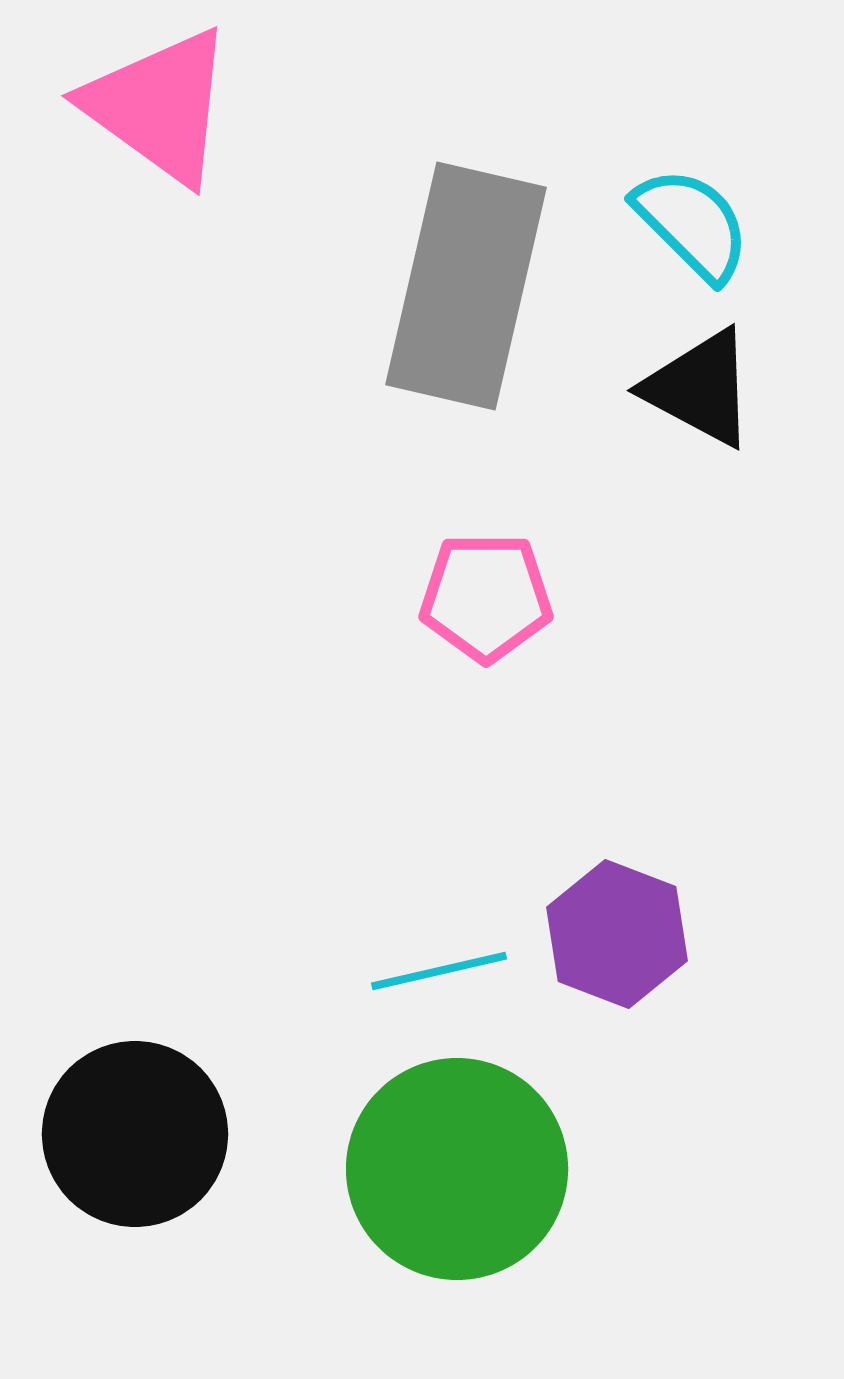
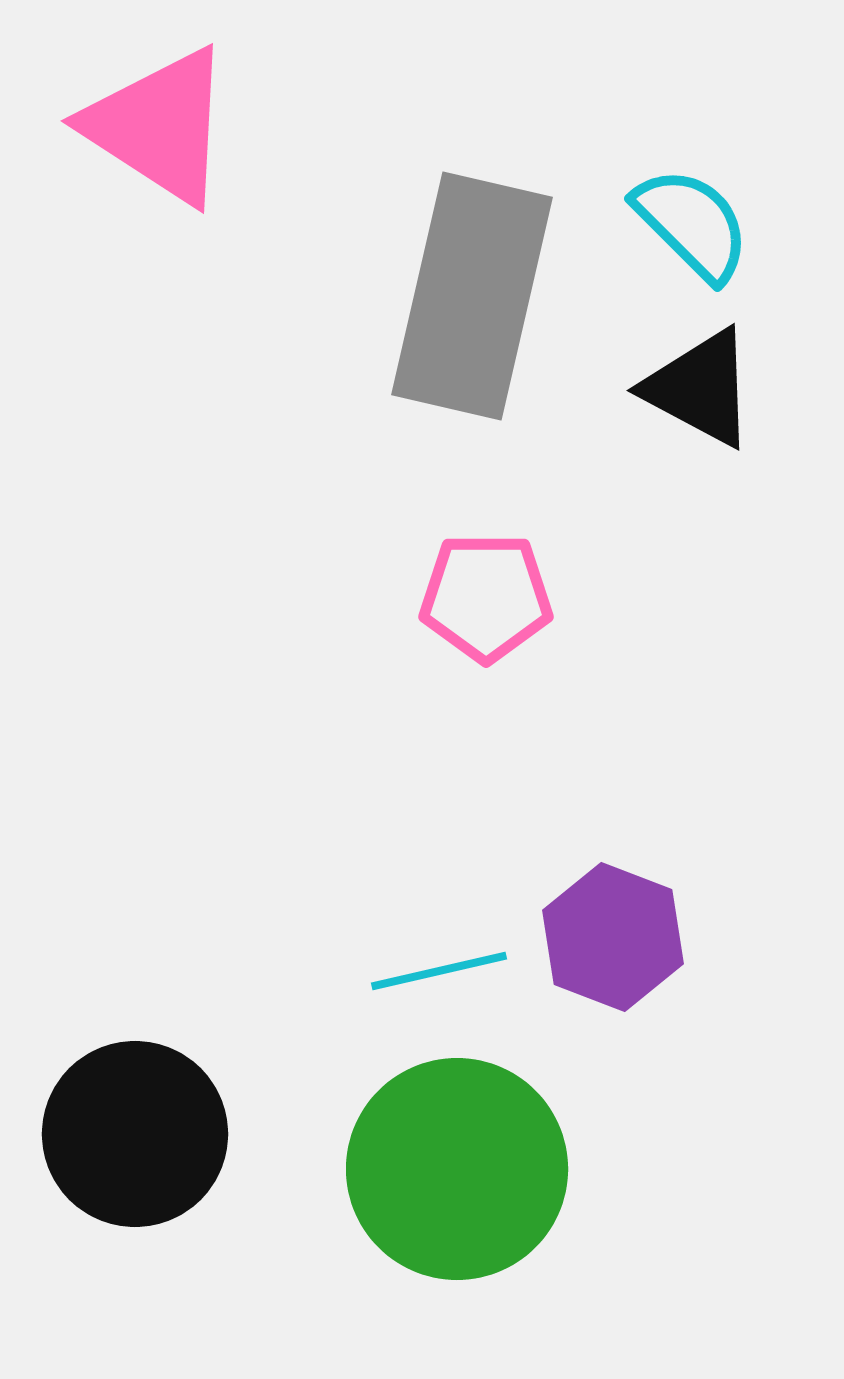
pink triangle: moved 20 px down; rotated 3 degrees counterclockwise
gray rectangle: moved 6 px right, 10 px down
purple hexagon: moved 4 px left, 3 px down
